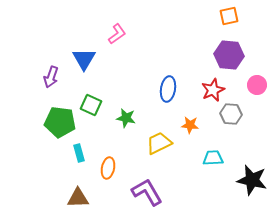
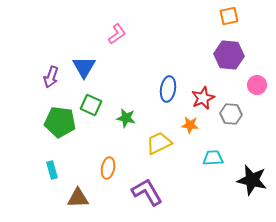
blue triangle: moved 8 px down
red star: moved 10 px left, 8 px down
cyan rectangle: moved 27 px left, 17 px down
